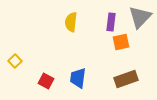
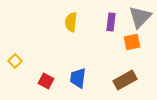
orange square: moved 11 px right
brown rectangle: moved 1 px left, 1 px down; rotated 10 degrees counterclockwise
